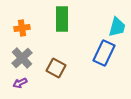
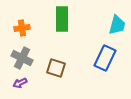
cyan trapezoid: moved 2 px up
blue rectangle: moved 1 px right, 5 px down
gray cross: rotated 20 degrees counterclockwise
brown square: rotated 12 degrees counterclockwise
